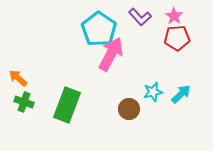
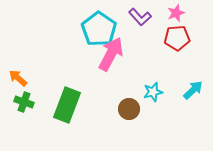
pink star: moved 2 px right, 3 px up; rotated 18 degrees clockwise
cyan arrow: moved 12 px right, 4 px up
